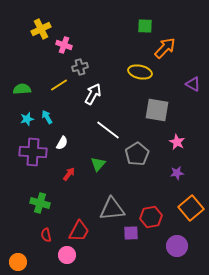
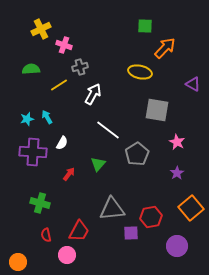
green semicircle: moved 9 px right, 20 px up
purple star: rotated 24 degrees counterclockwise
